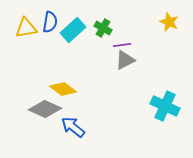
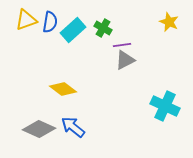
yellow triangle: moved 8 px up; rotated 10 degrees counterclockwise
gray diamond: moved 6 px left, 20 px down
